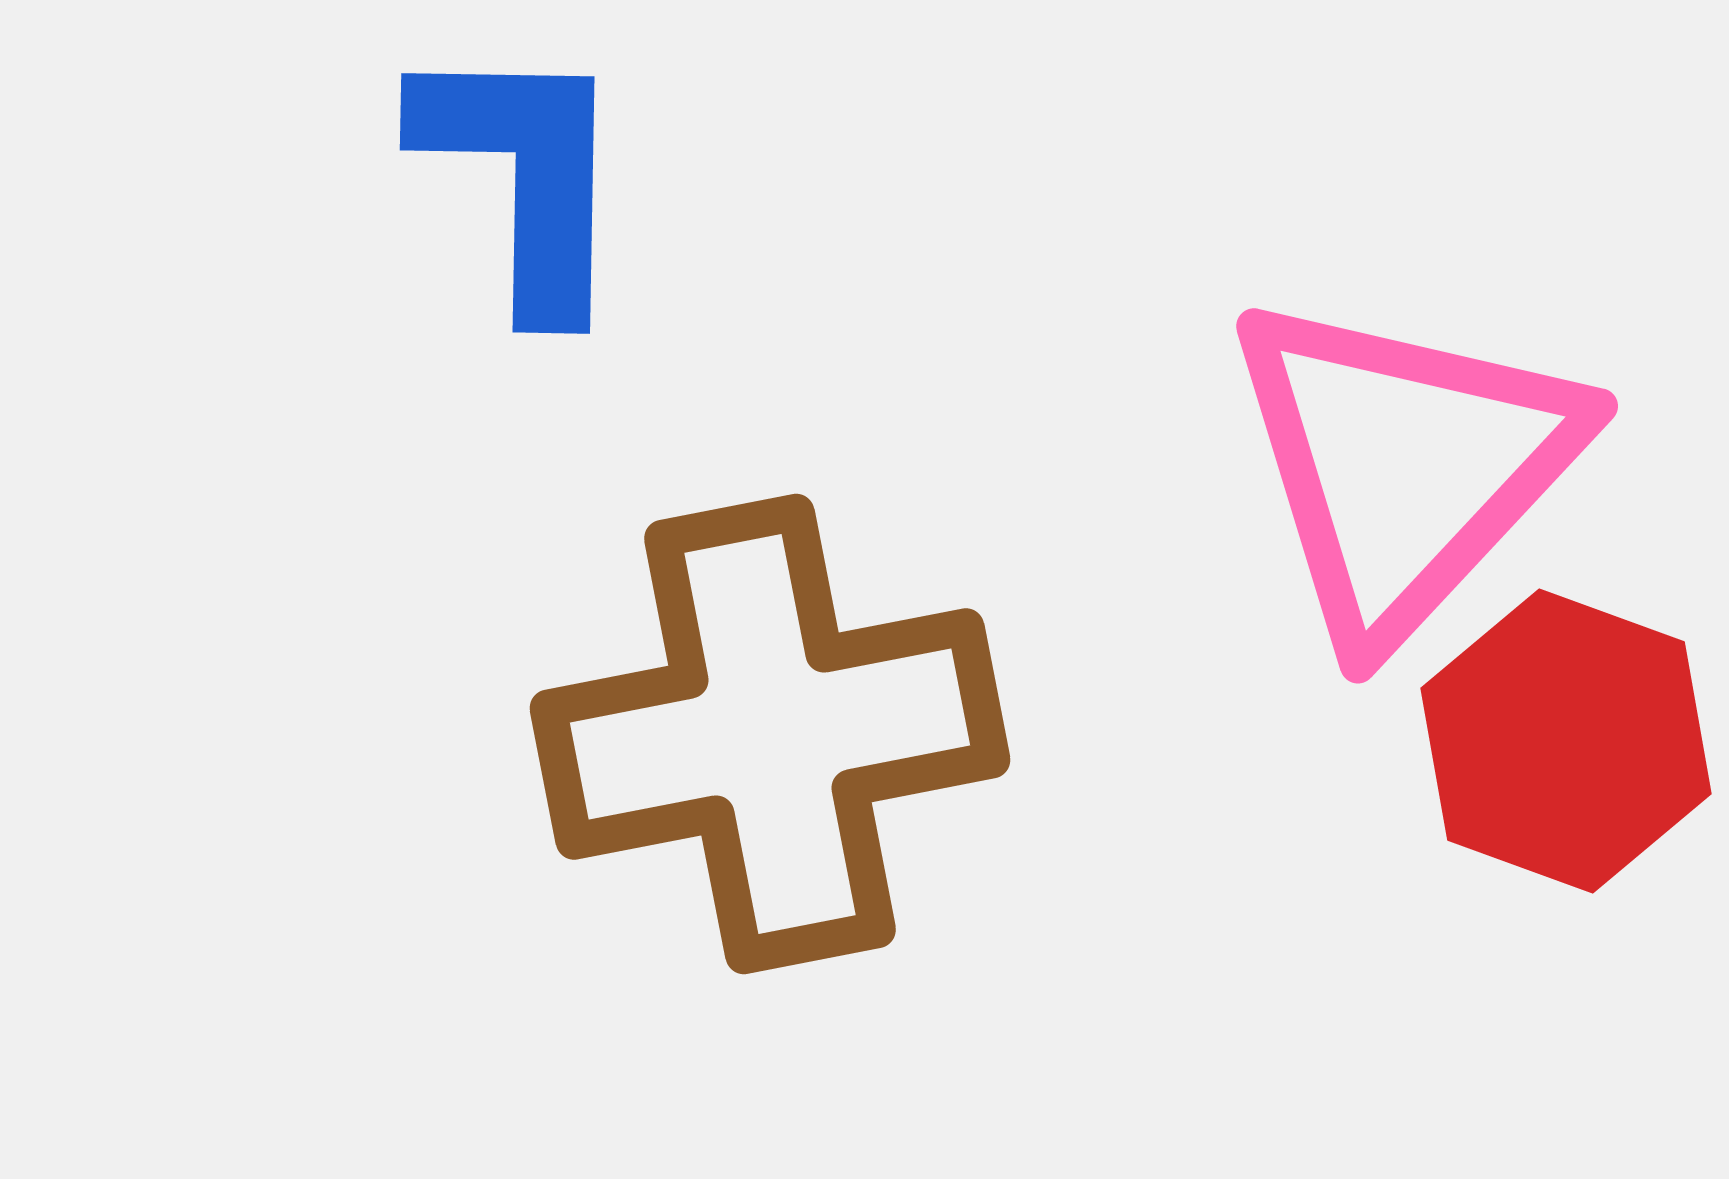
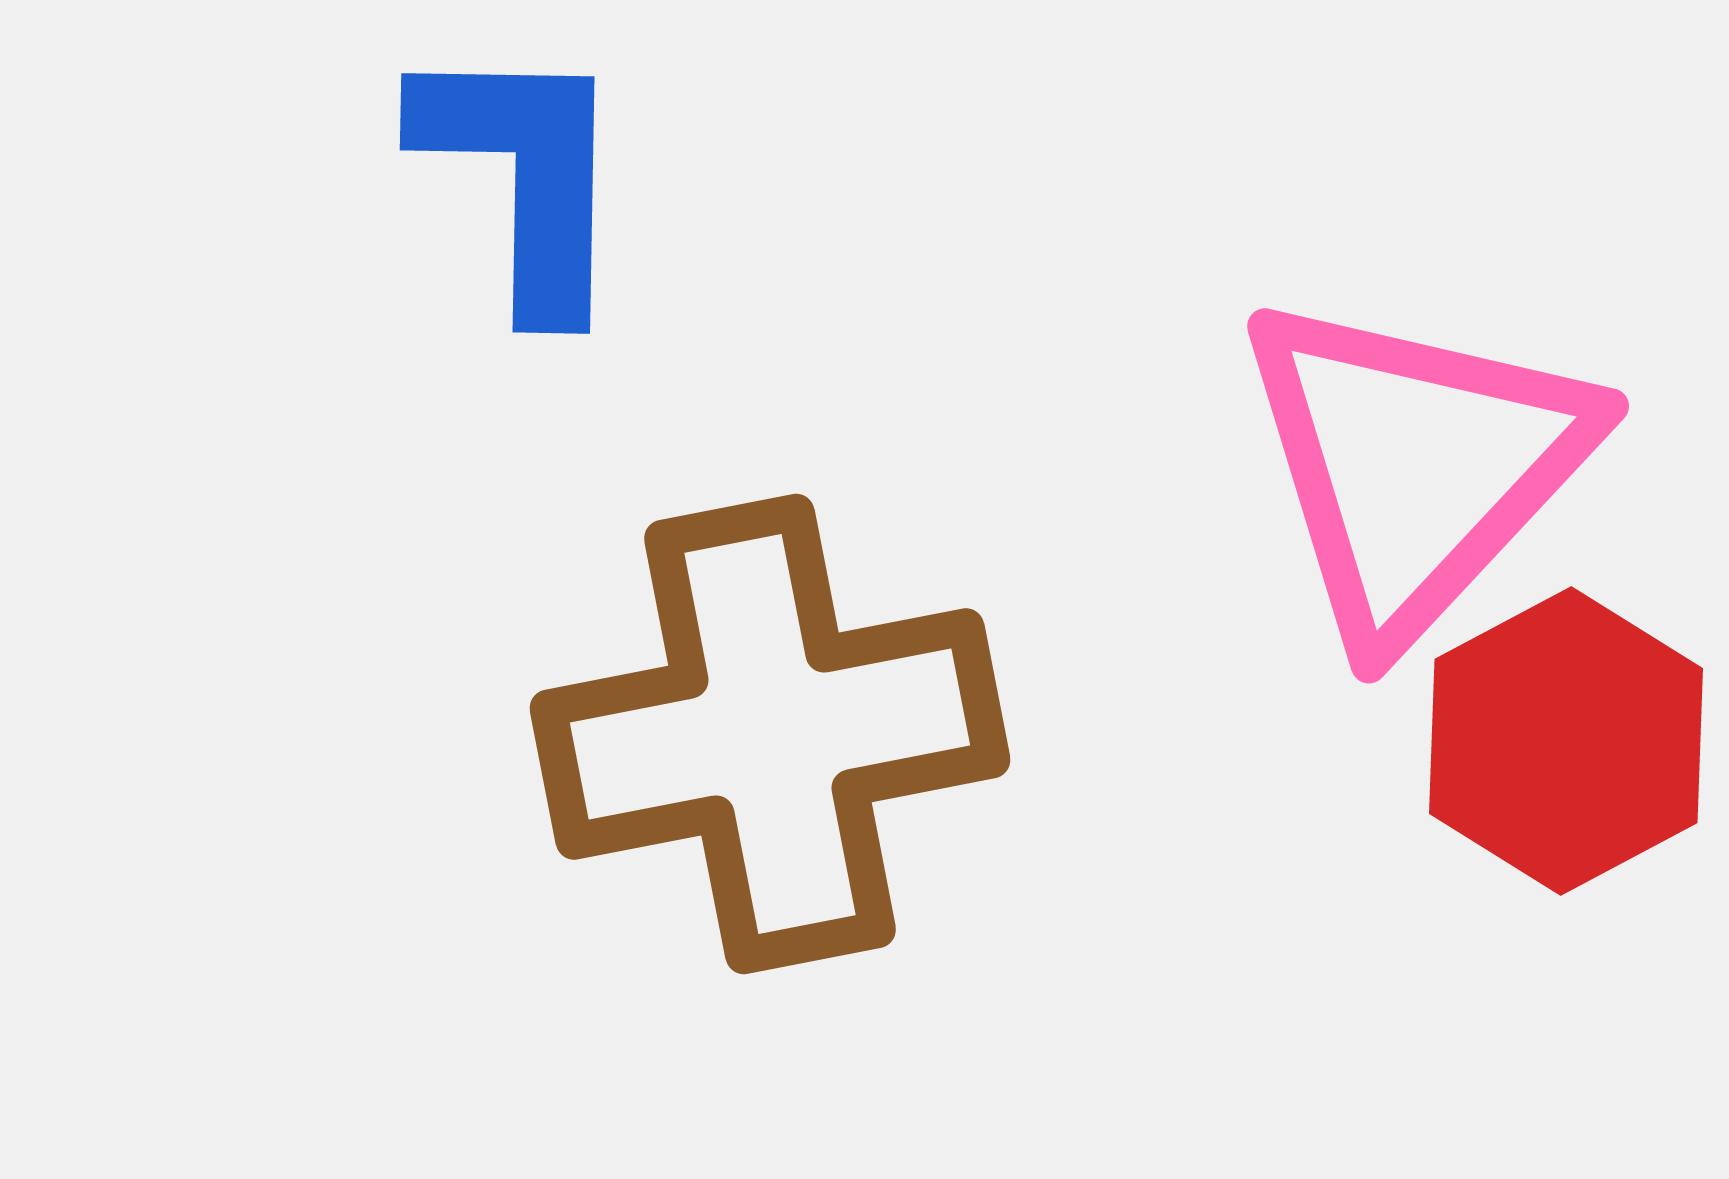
pink triangle: moved 11 px right
red hexagon: rotated 12 degrees clockwise
